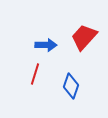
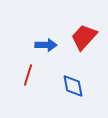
red line: moved 7 px left, 1 px down
blue diamond: moved 2 px right; rotated 30 degrees counterclockwise
